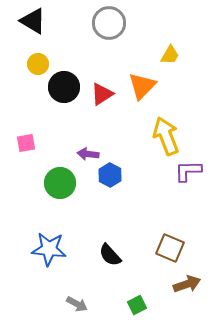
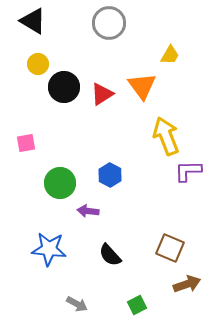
orange triangle: rotated 20 degrees counterclockwise
purple arrow: moved 57 px down
